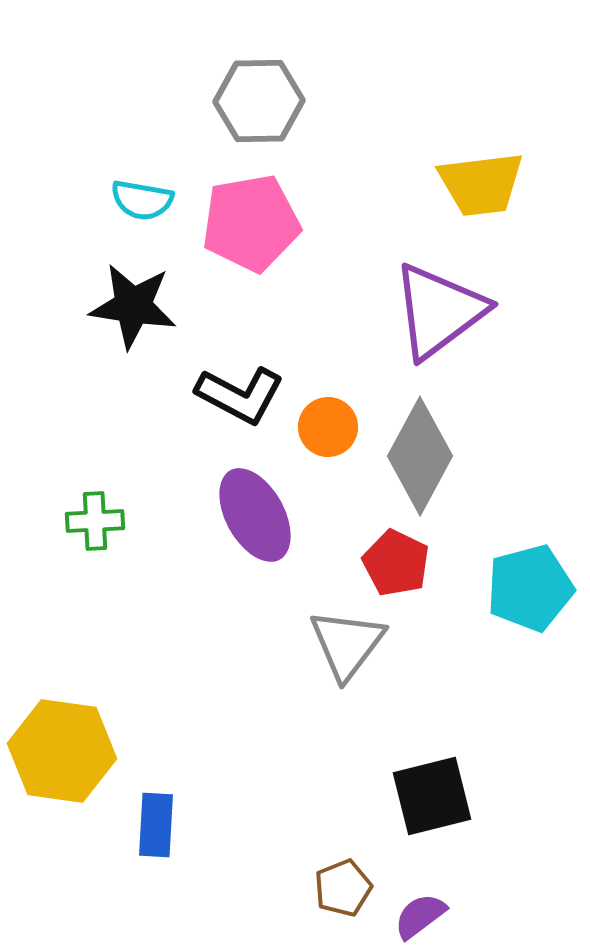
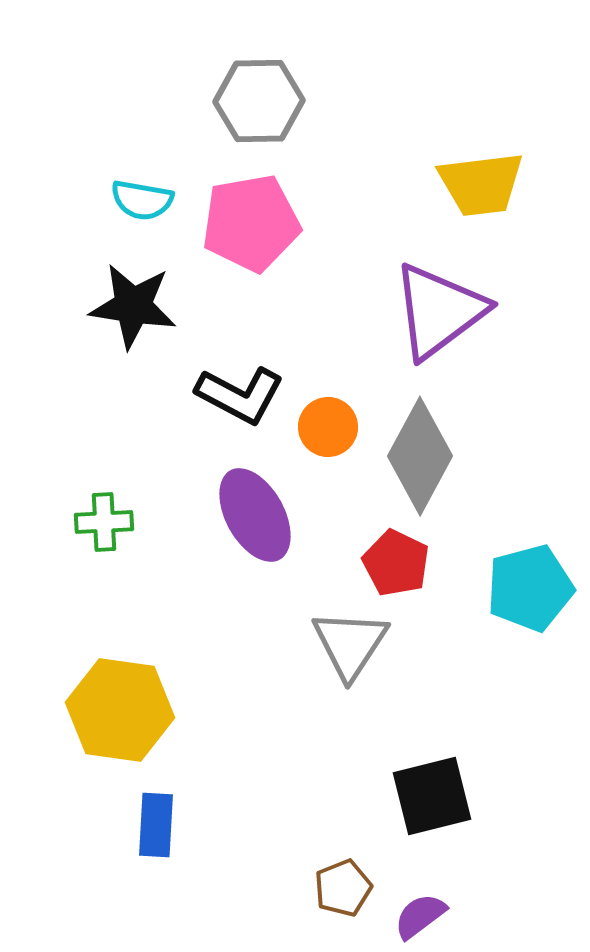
green cross: moved 9 px right, 1 px down
gray triangle: moved 3 px right; rotated 4 degrees counterclockwise
yellow hexagon: moved 58 px right, 41 px up
